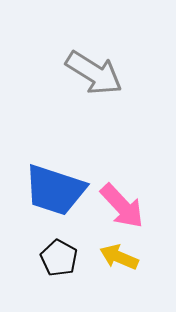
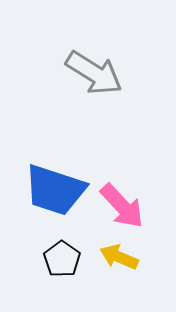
black pentagon: moved 3 px right, 1 px down; rotated 6 degrees clockwise
